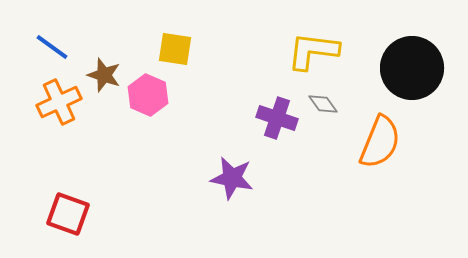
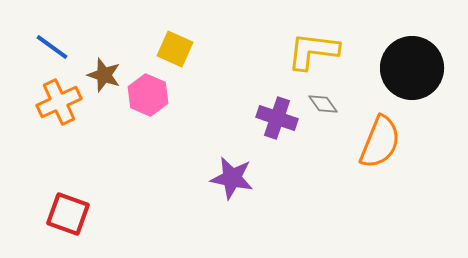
yellow square: rotated 15 degrees clockwise
